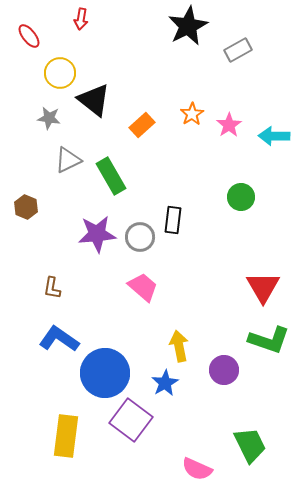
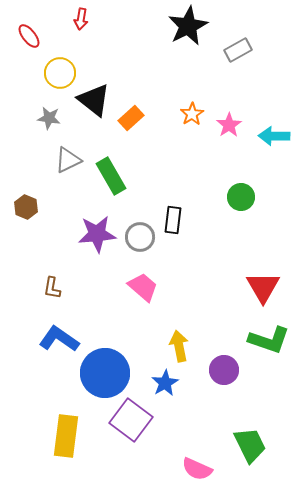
orange rectangle: moved 11 px left, 7 px up
